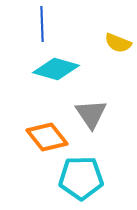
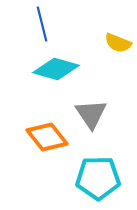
blue line: rotated 12 degrees counterclockwise
cyan pentagon: moved 17 px right
